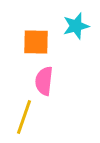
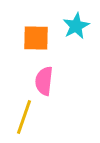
cyan star: rotated 12 degrees counterclockwise
orange square: moved 4 px up
